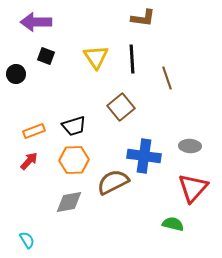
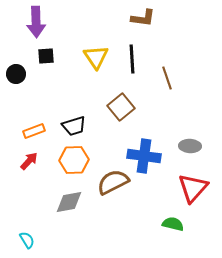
purple arrow: rotated 92 degrees counterclockwise
black square: rotated 24 degrees counterclockwise
